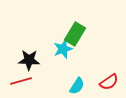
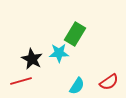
cyan star: moved 4 px left, 4 px down; rotated 18 degrees clockwise
black star: moved 3 px right, 1 px up; rotated 25 degrees clockwise
